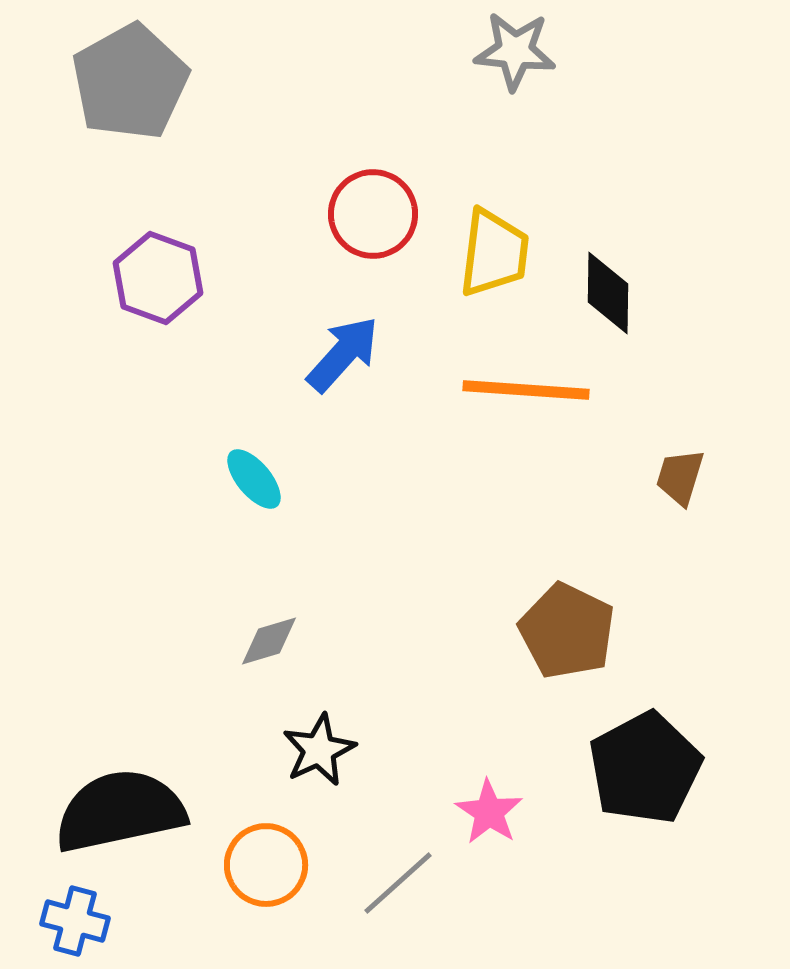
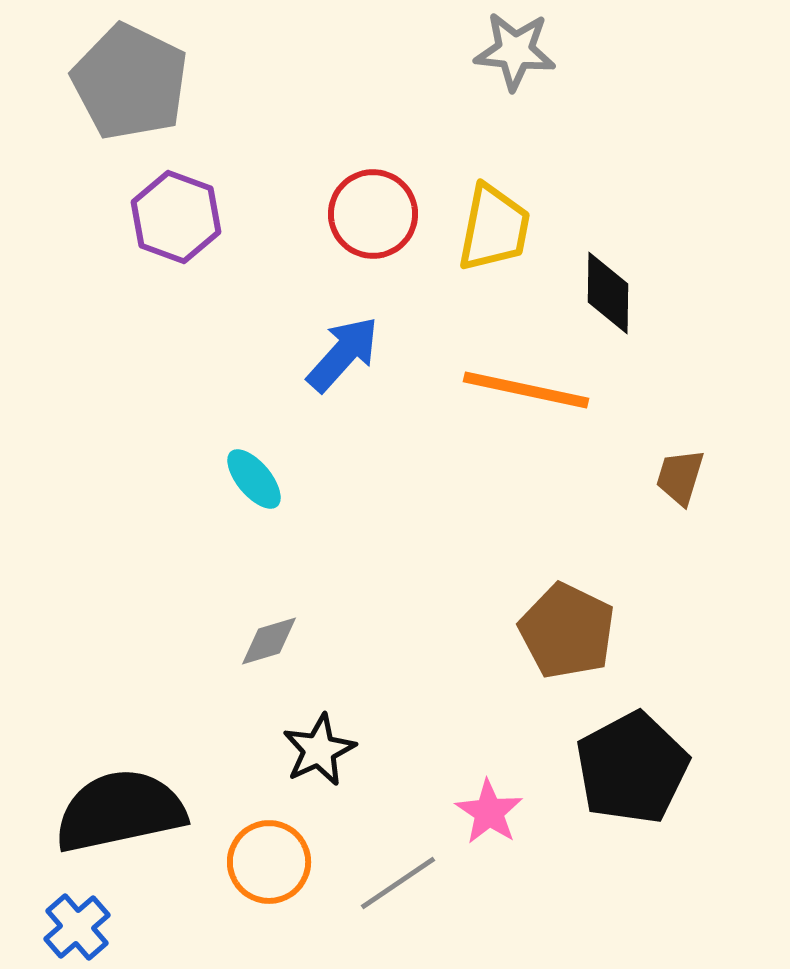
gray pentagon: rotated 17 degrees counterclockwise
yellow trapezoid: moved 25 px up; rotated 4 degrees clockwise
purple hexagon: moved 18 px right, 61 px up
orange line: rotated 8 degrees clockwise
black pentagon: moved 13 px left
orange circle: moved 3 px right, 3 px up
gray line: rotated 8 degrees clockwise
blue cross: moved 2 px right, 6 px down; rotated 34 degrees clockwise
